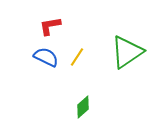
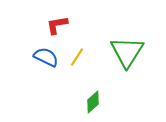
red L-shape: moved 7 px right, 1 px up
green triangle: rotated 24 degrees counterclockwise
green diamond: moved 10 px right, 5 px up
